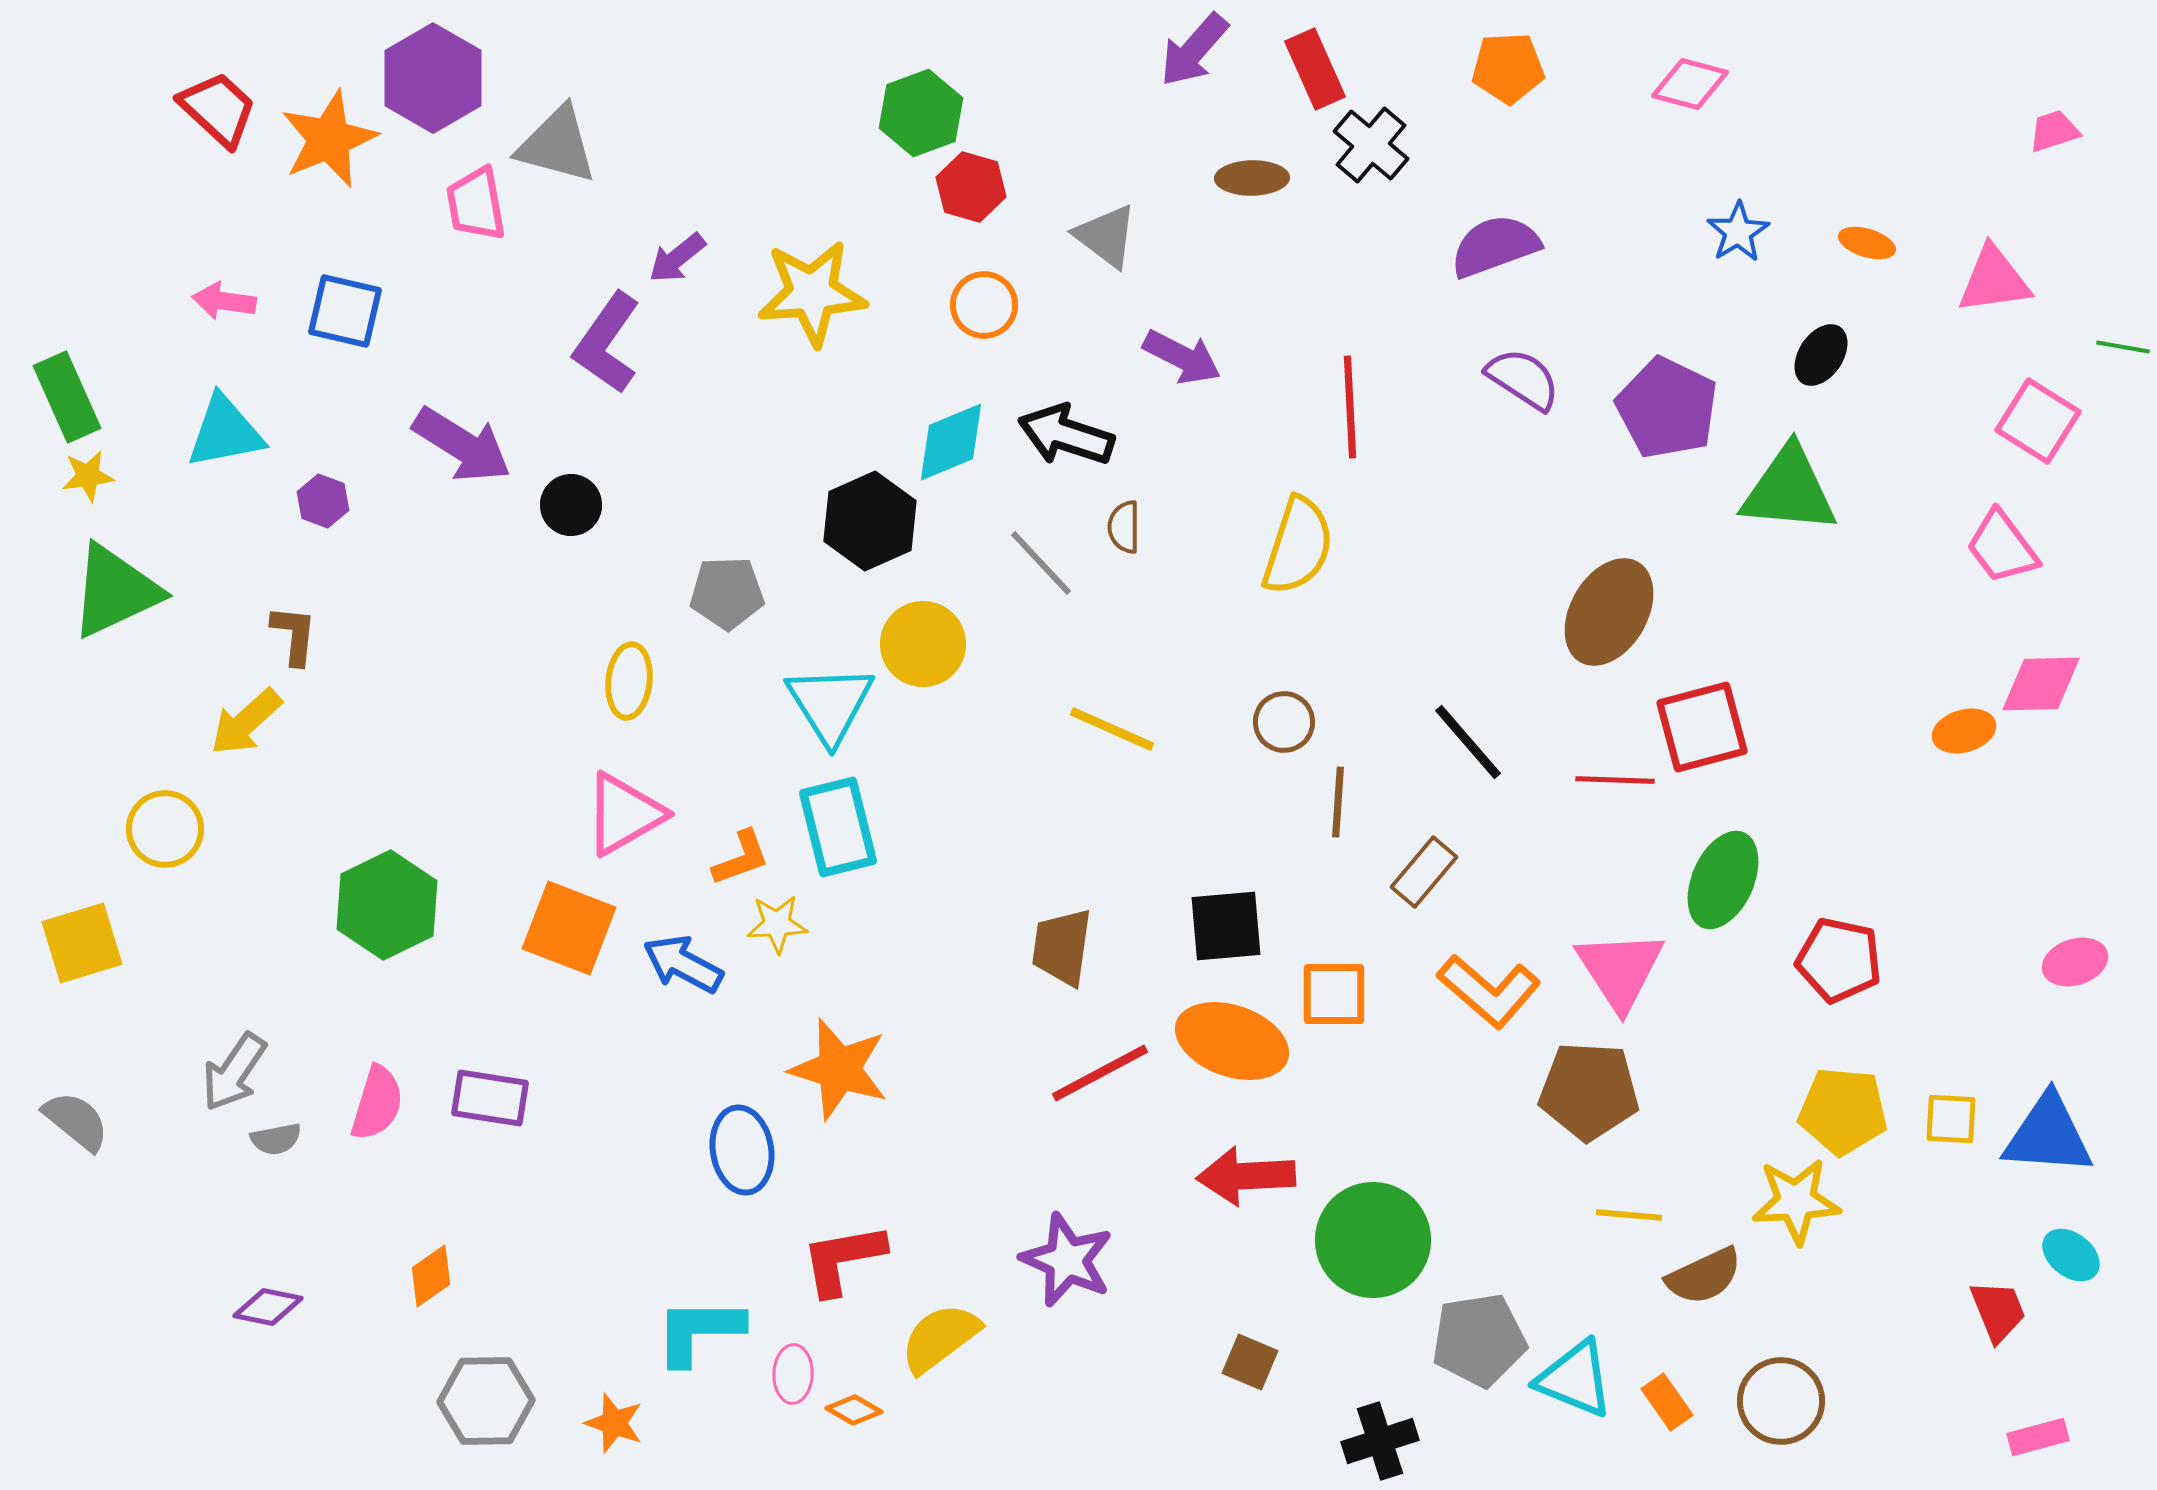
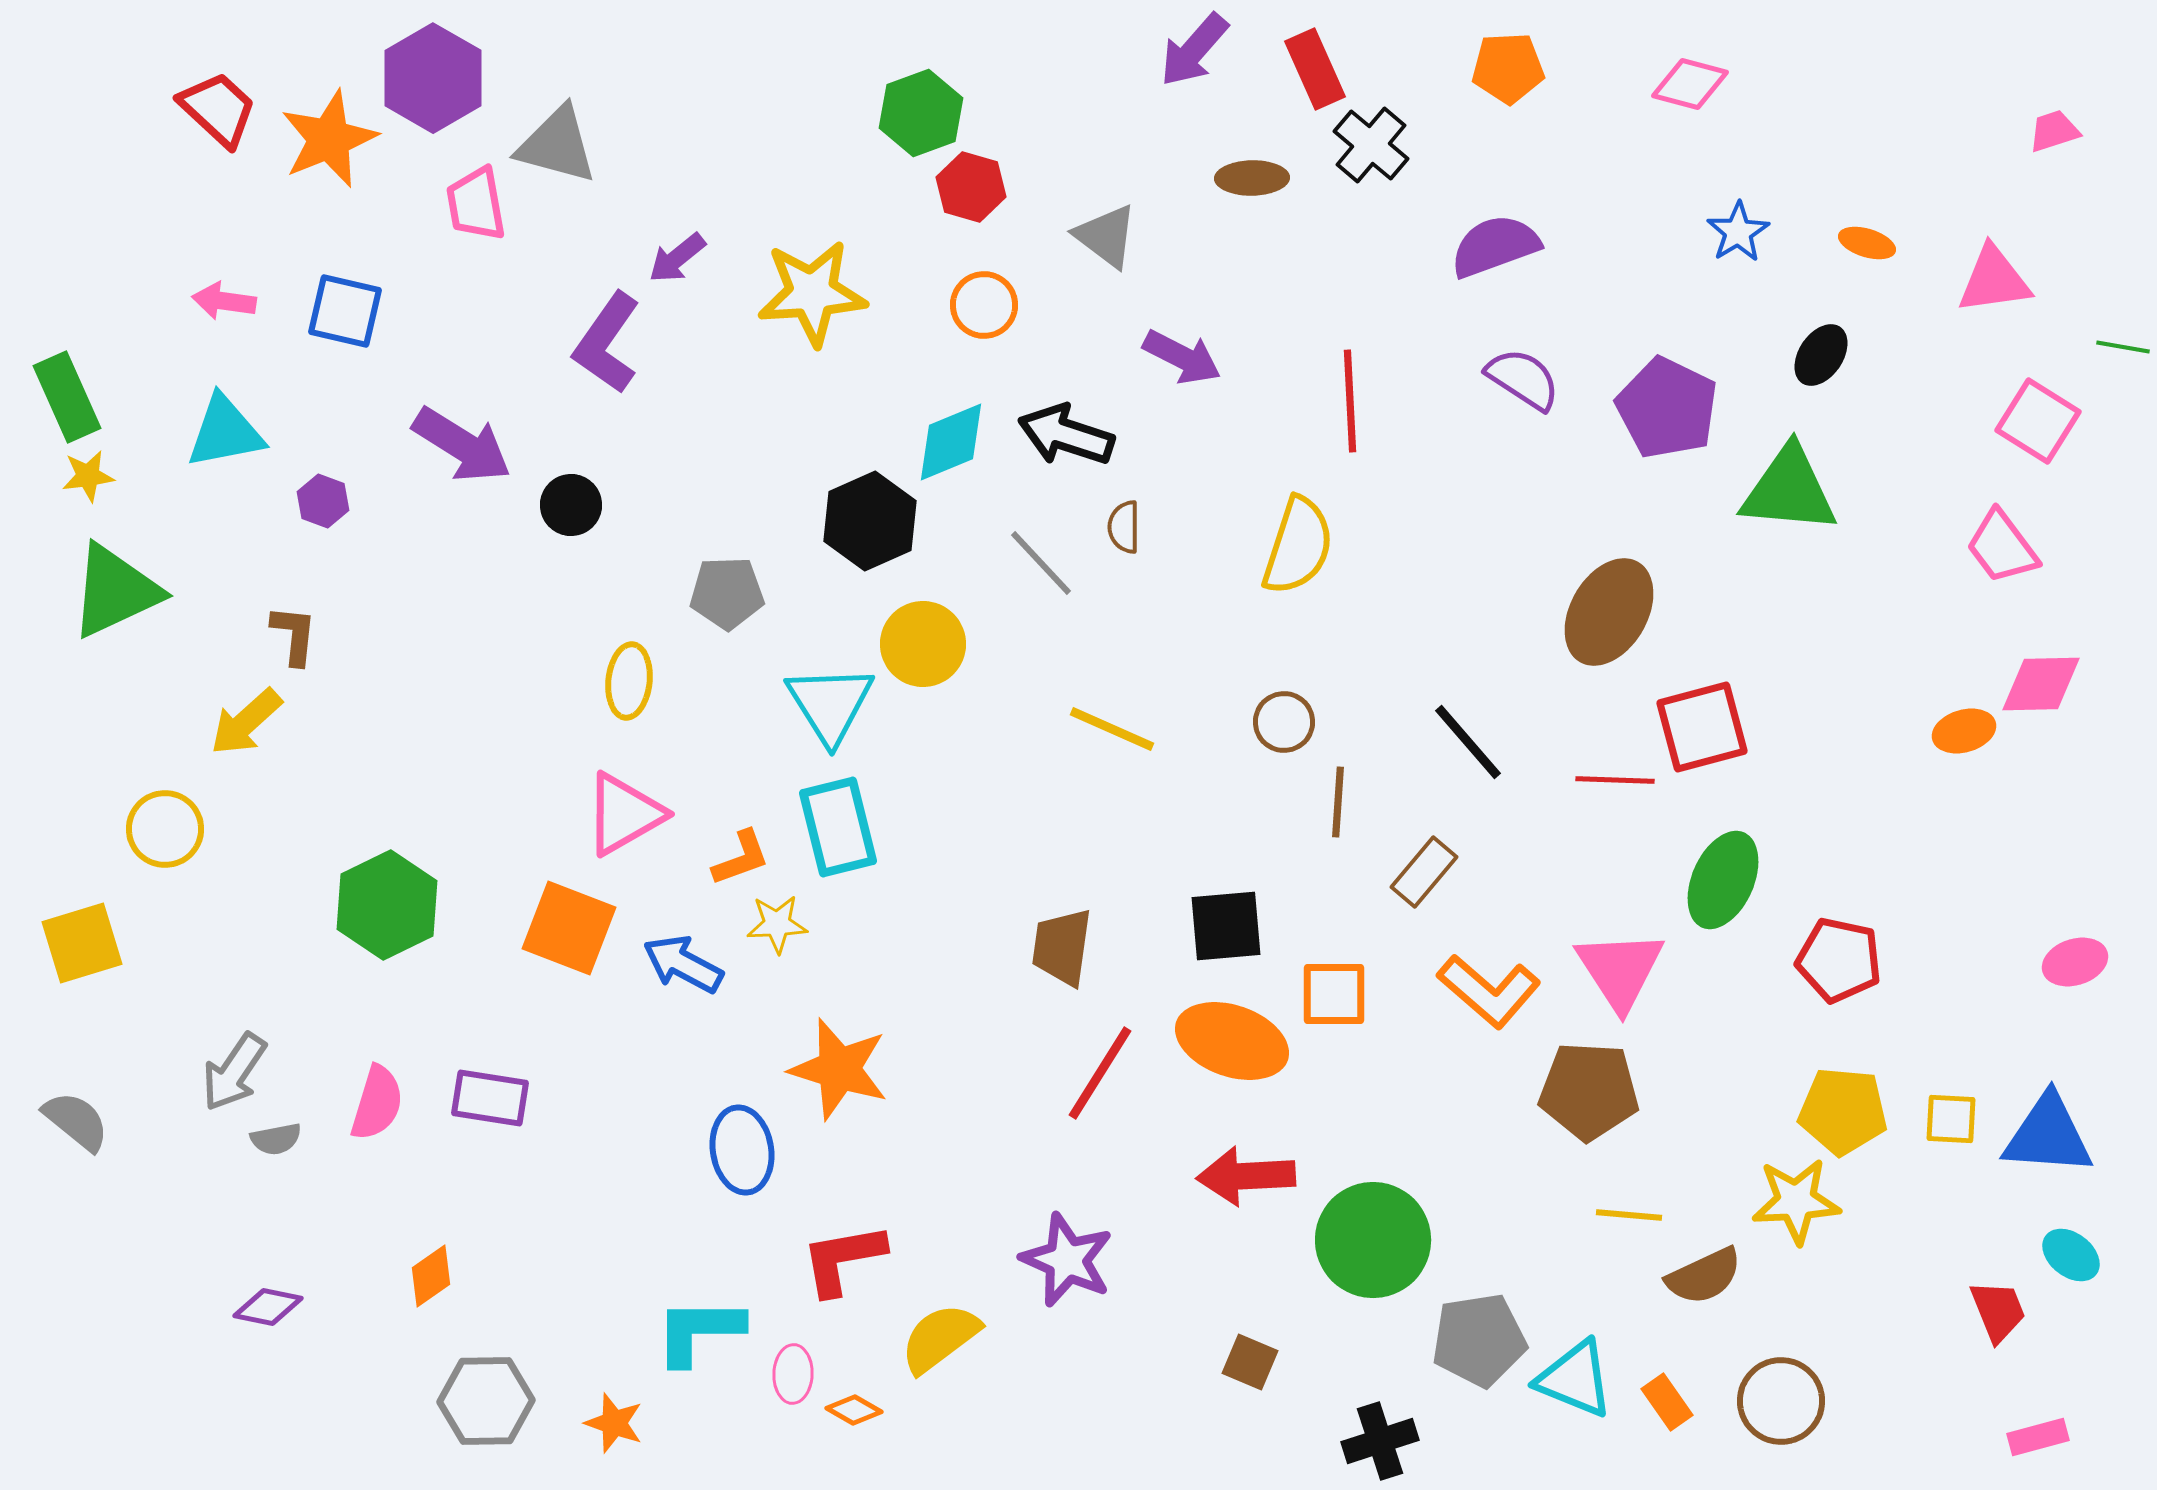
red line at (1350, 407): moved 6 px up
red line at (1100, 1073): rotated 30 degrees counterclockwise
